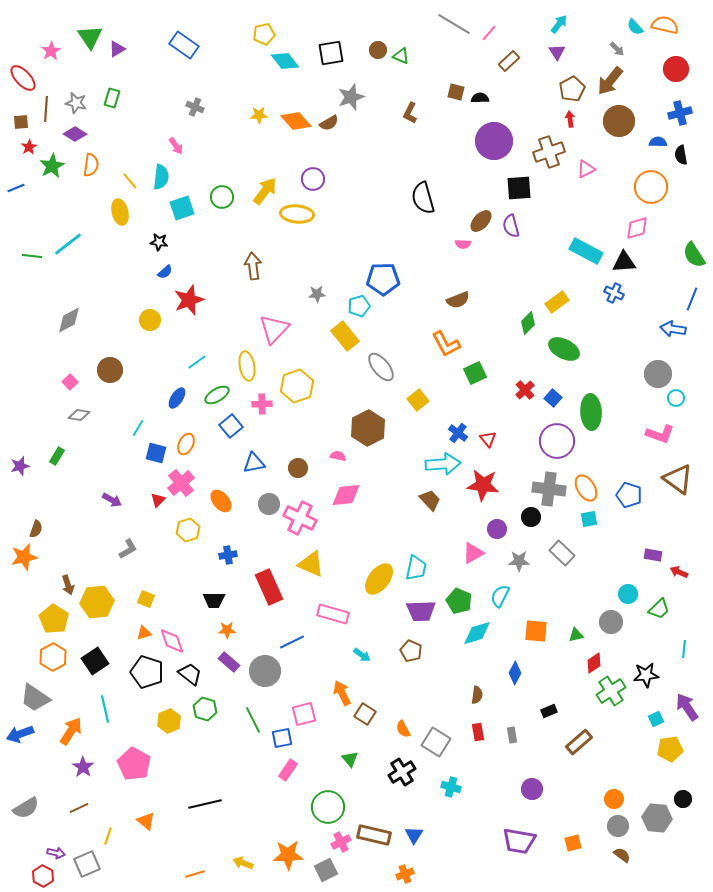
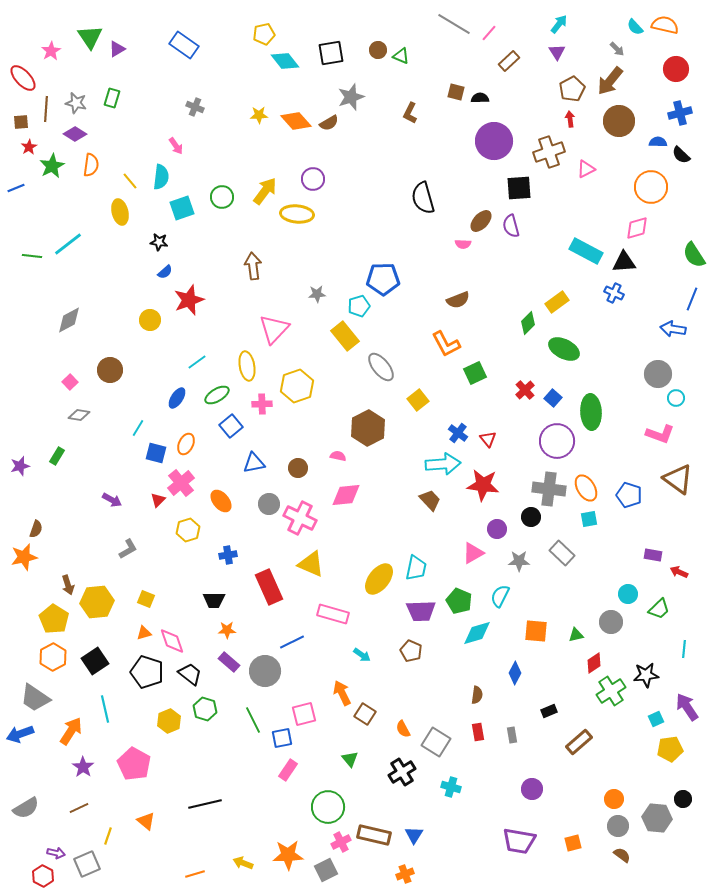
black semicircle at (681, 155): rotated 36 degrees counterclockwise
